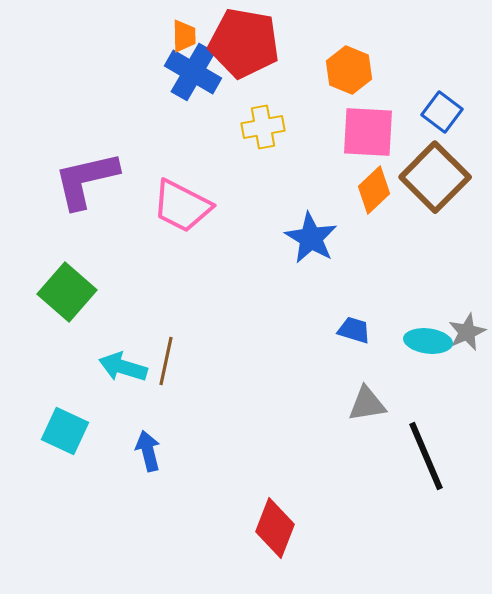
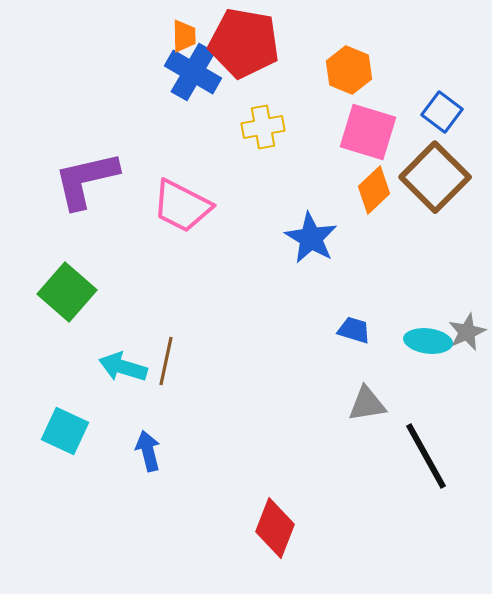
pink square: rotated 14 degrees clockwise
black line: rotated 6 degrees counterclockwise
